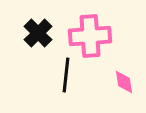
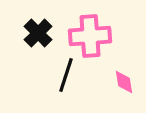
black line: rotated 12 degrees clockwise
